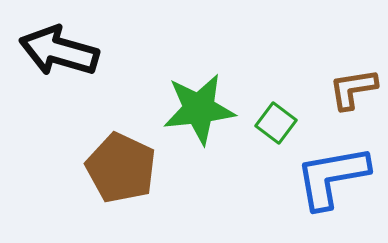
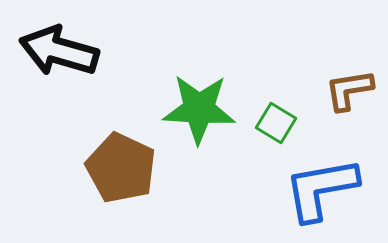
brown L-shape: moved 4 px left, 1 px down
green star: rotated 10 degrees clockwise
green square: rotated 6 degrees counterclockwise
blue L-shape: moved 11 px left, 12 px down
